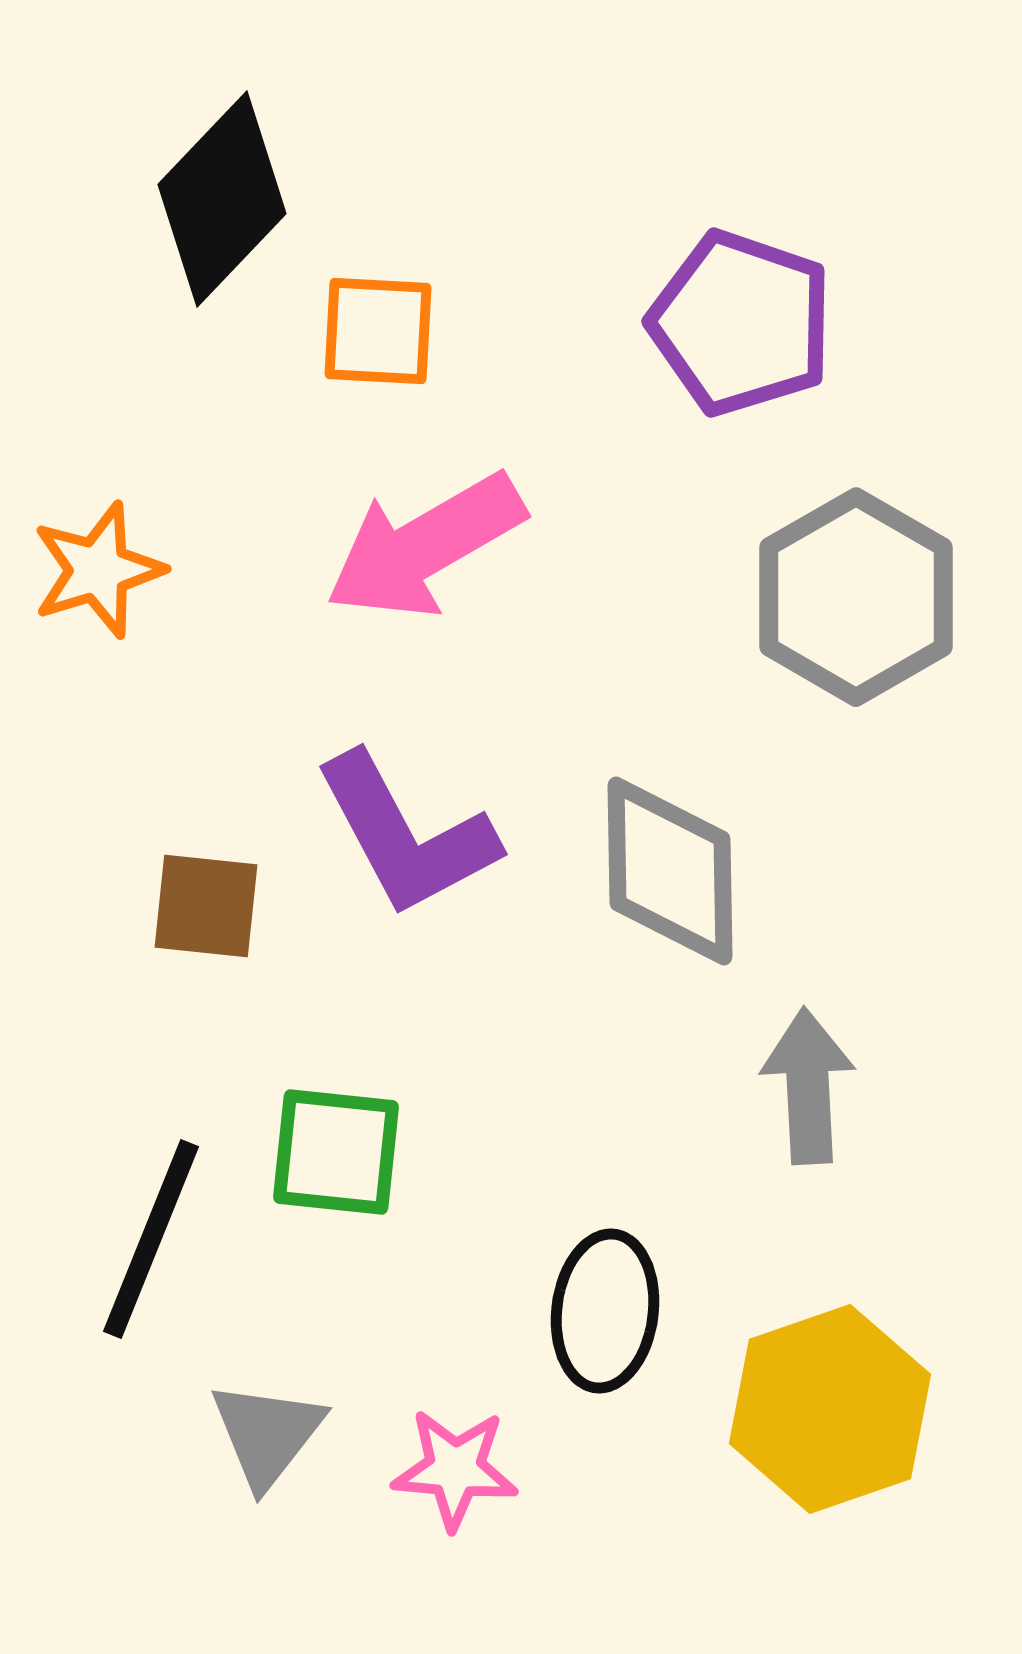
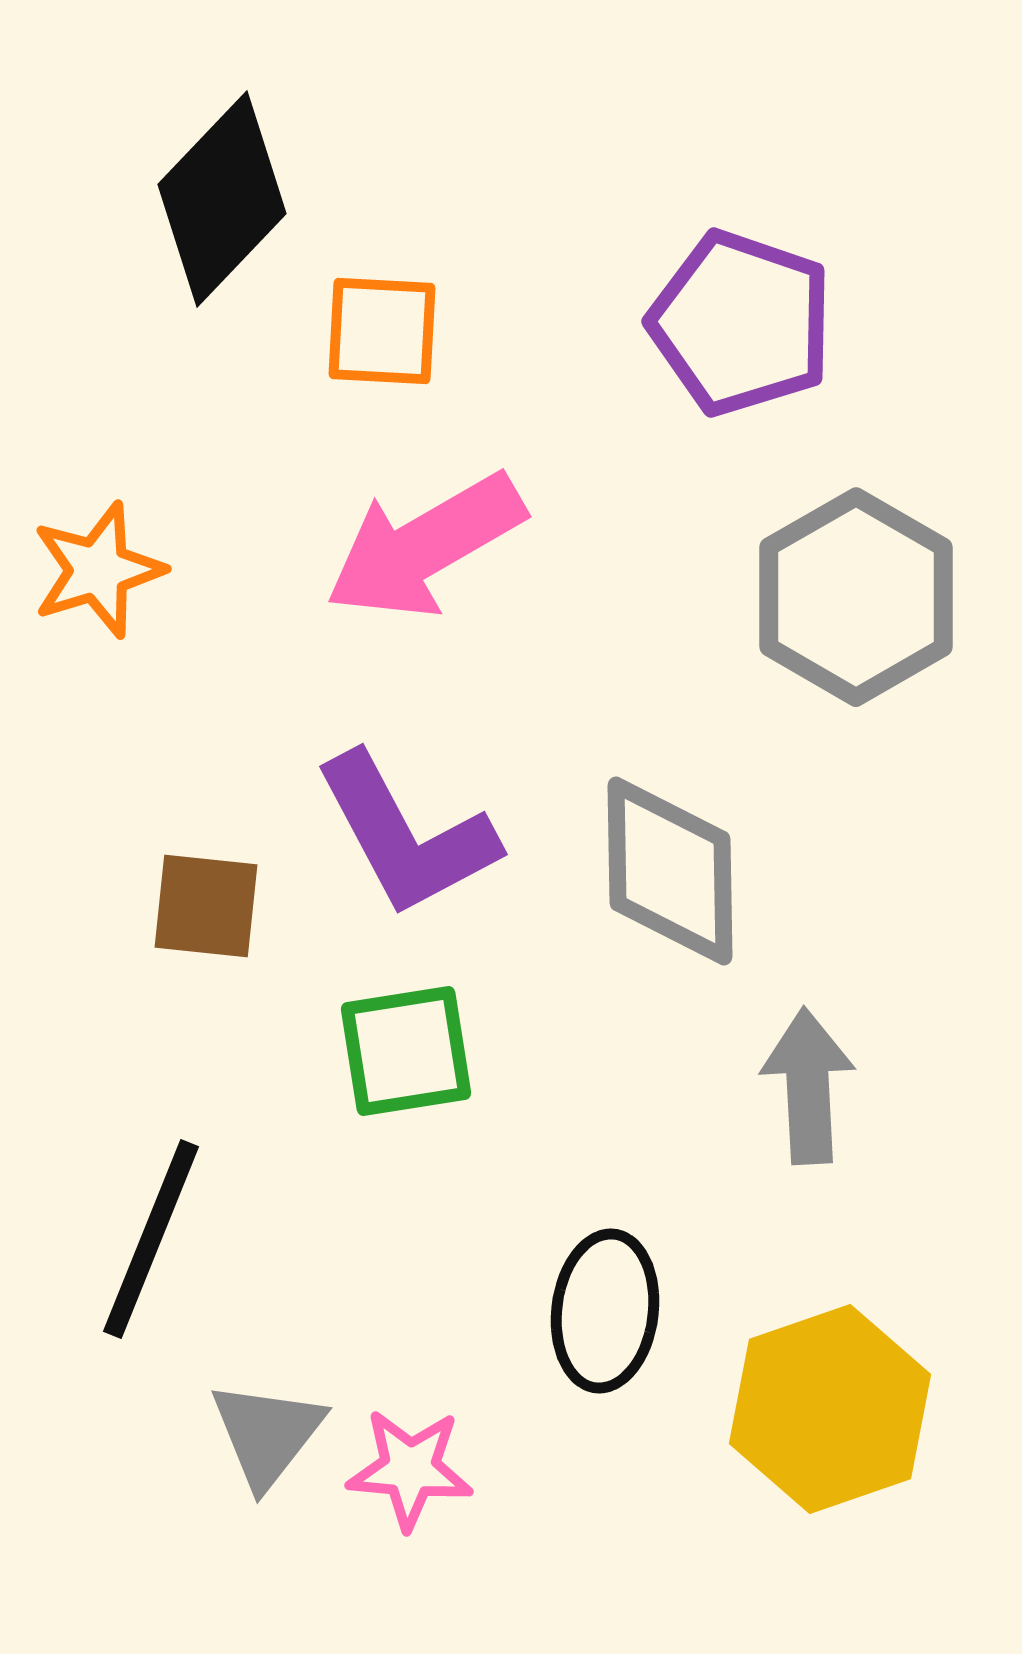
orange square: moved 4 px right
green square: moved 70 px right, 101 px up; rotated 15 degrees counterclockwise
pink star: moved 45 px left
